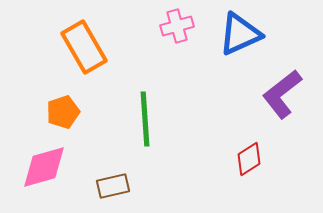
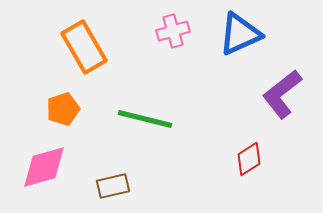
pink cross: moved 4 px left, 5 px down
orange pentagon: moved 3 px up
green line: rotated 72 degrees counterclockwise
